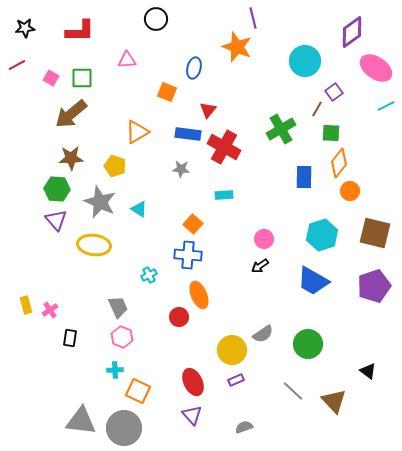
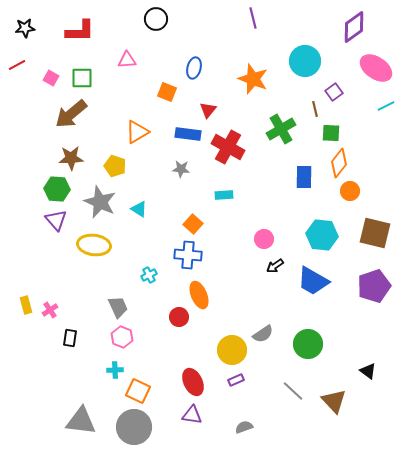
purple diamond at (352, 32): moved 2 px right, 5 px up
orange star at (237, 47): moved 16 px right, 32 px down
brown line at (317, 109): moved 2 px left; rotated 42 degrees counterclockwise
red cross at (224, 147): moved 4 px right
cyan hexagon at (322, 235): rotated 24 degrees clockwise
black arrow at (260, 266): moved 15 px right
purple triangle at (192, 415): rotated 40 degrees counterclockwise
gray circle at (124, 428): moved 10 px right, 1 px up
